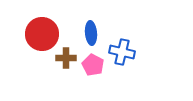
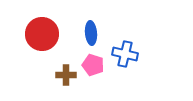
blue cross: moved 3 px right, 2 px down
brown cross: moved 17 px down
pink pentagon: rotated 10 degrees counterclockwise
